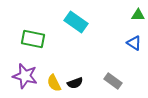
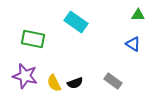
blue triangle: moved 1 px left, 1 px down
